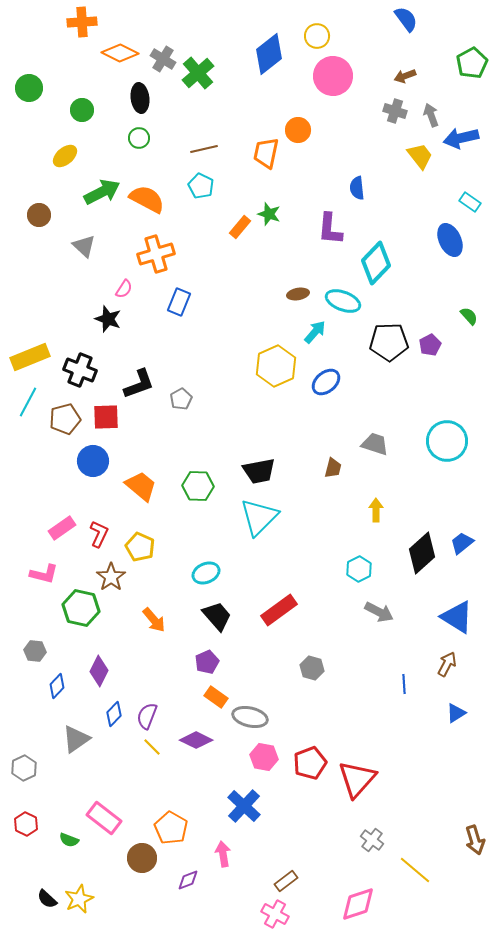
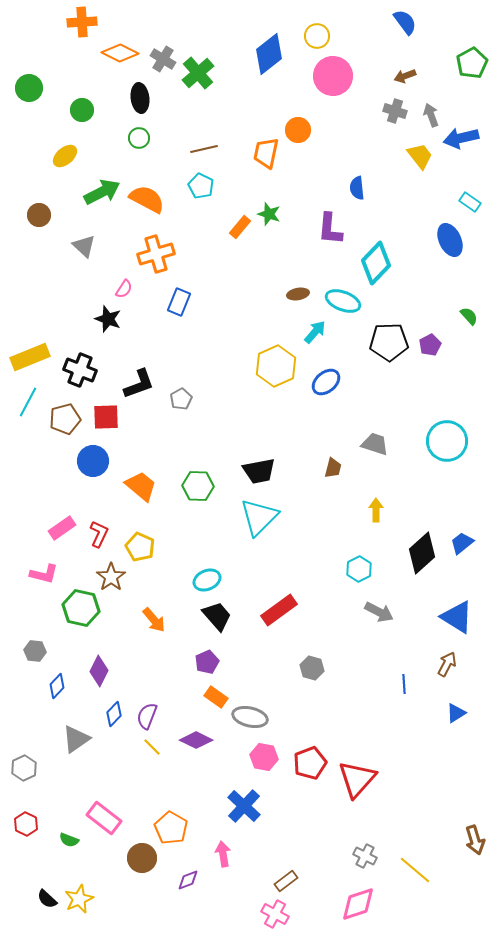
blue semicircle at (406, 19): moved 1 px left, 3 px down
cyan ellipse at (206, 573): moved 1 px right, 7 px down
gray cross at (372, 840): moved 7 px left, 16 px down; rotated 10 degrees counterclockwise
